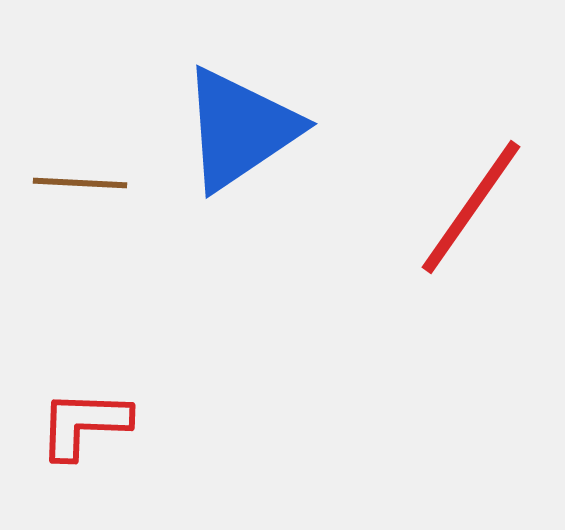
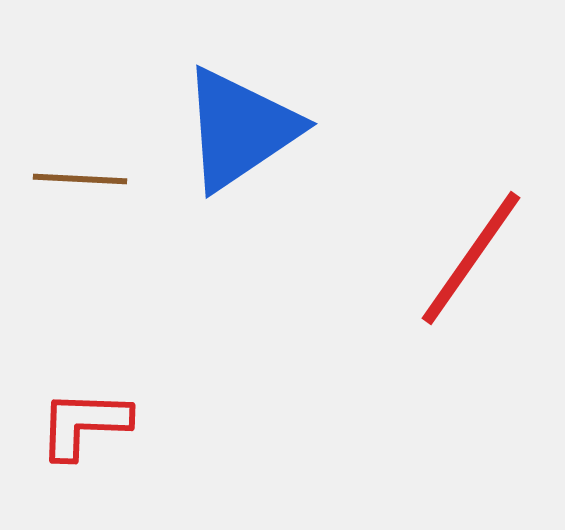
brown line: moved 4 px up
red line: moved 51 px down
